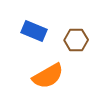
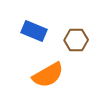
orange semicircle: moved 1 px up
